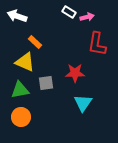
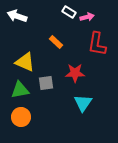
orange rectangle: moved 21 px right
